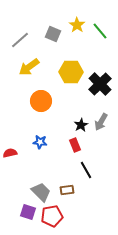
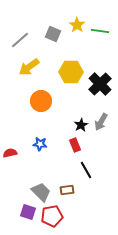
green line: rotated 42 degrees counterclockwise
blue star: moved 2 px down
